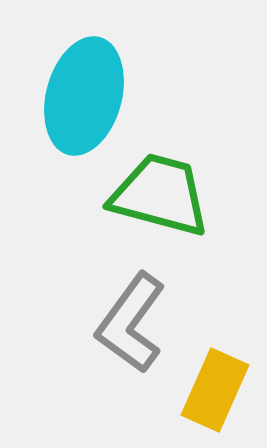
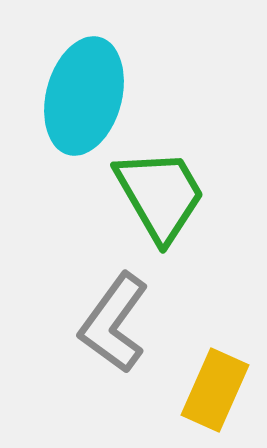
green trapezoid: rotated 45 degrees clockwise
gray L-shape: moved 17 px left
